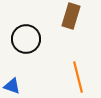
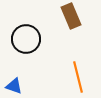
brown rectangle: rotated 40 degrees counterclockwise
blue triangle: moved 2 px right
